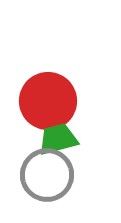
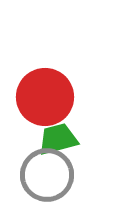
red circle: moved 3 px left, 4 px up
